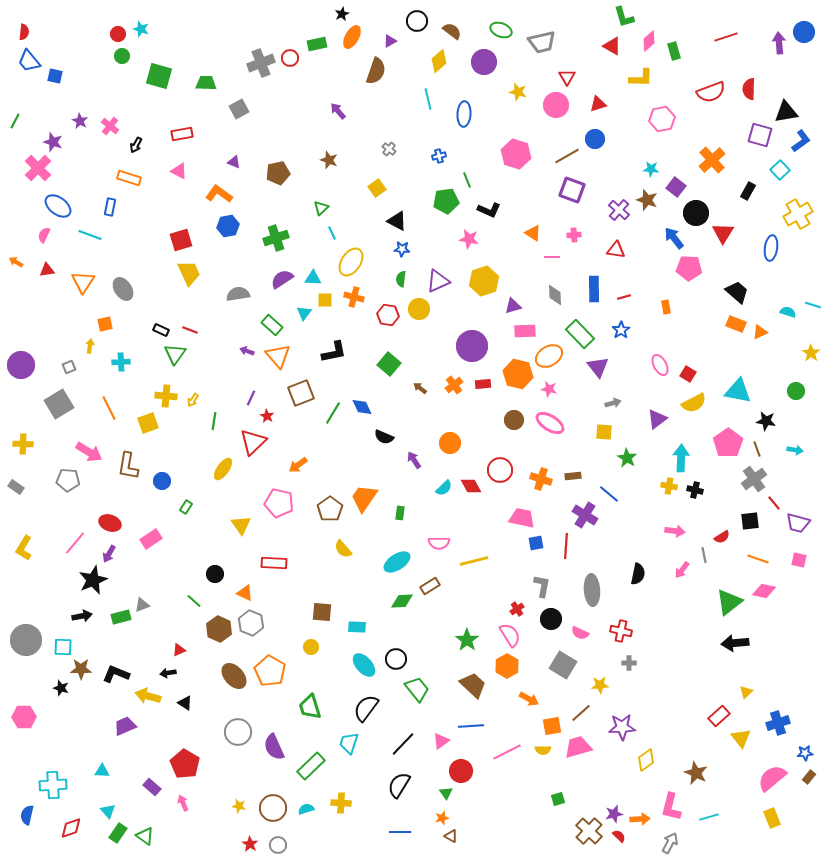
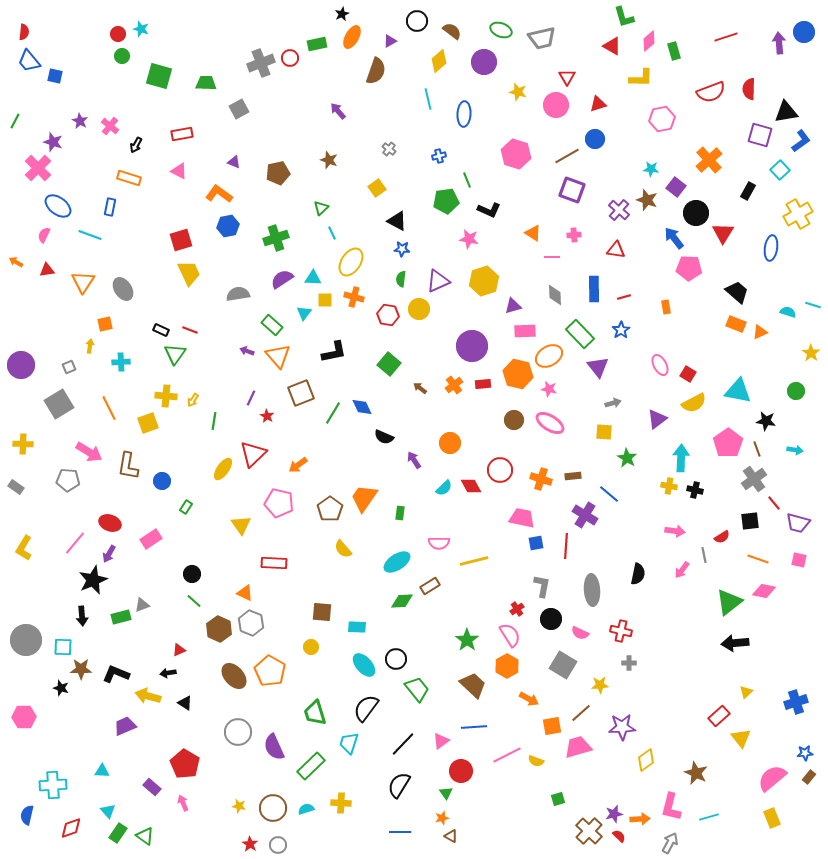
gray trapezoid at (542, 42): moved 4 px up
orange cross at (712, 160): moved 3 px left
red triangle at (253, 442): moved 12 px down
black circle at (215, 574): moved 23 px left
black arrow at (82, 616): rotated 96 degrees clockwise
green trapezoid at (310, 707): moved 5 px right, 6 px down
blue cross at (778, 723): moved 18 px right, 21 px up
blue line at (471, 726): moved 3 px right, 1 px down
yellow semicircle at (543, 750): moved 7 px left, 11 px down; rotated 21 degrees clockwise
pink line at (507, 752): moved 3 px down
